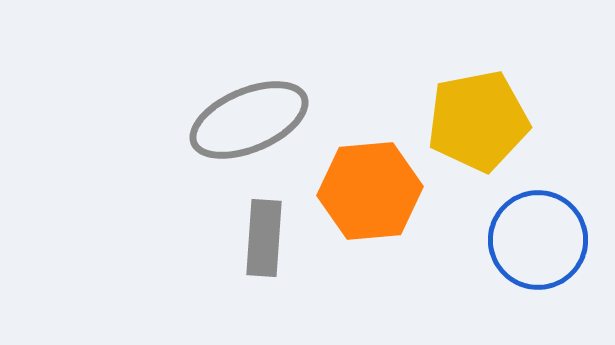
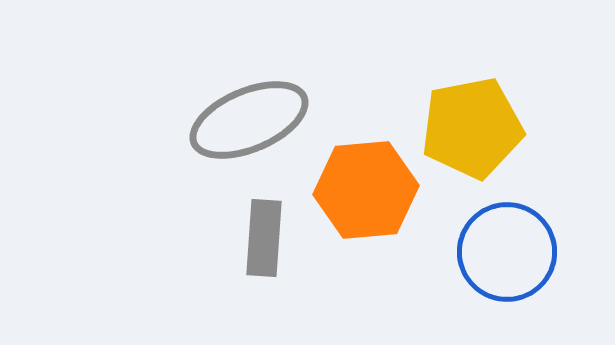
yellow pentagon: moved 6 px left, 7 px down
orange hexagon: moved 4 px left, 1 px up
blue circle: moved 31 px left, 12 px down
